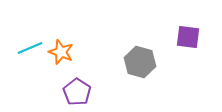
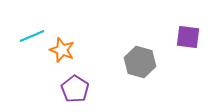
cyan line: moved 2 px right, 12 px up
orange star: moved 1 px right, 2 px up
purple pentagon: moved 2 px left, 3 px up
